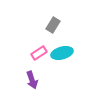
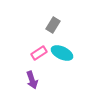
cyan ellipse: rotated 40 degrees clockwise
